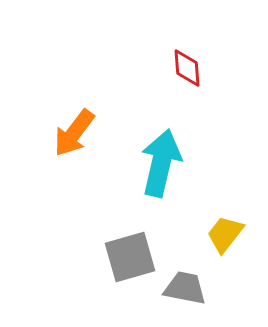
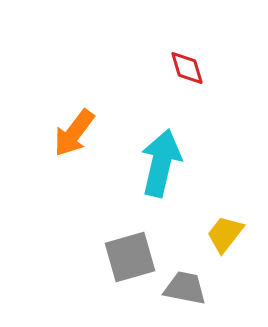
red diamond: rotated 12 degrees counterclockwise
